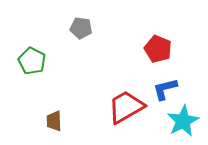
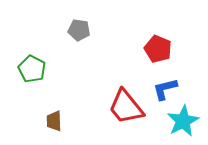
gray pentagon: moved 2 px left, 2 px down
green pentagon: moved 8 px down
red trapezoid: rotated 99 degrees counterclockwise
